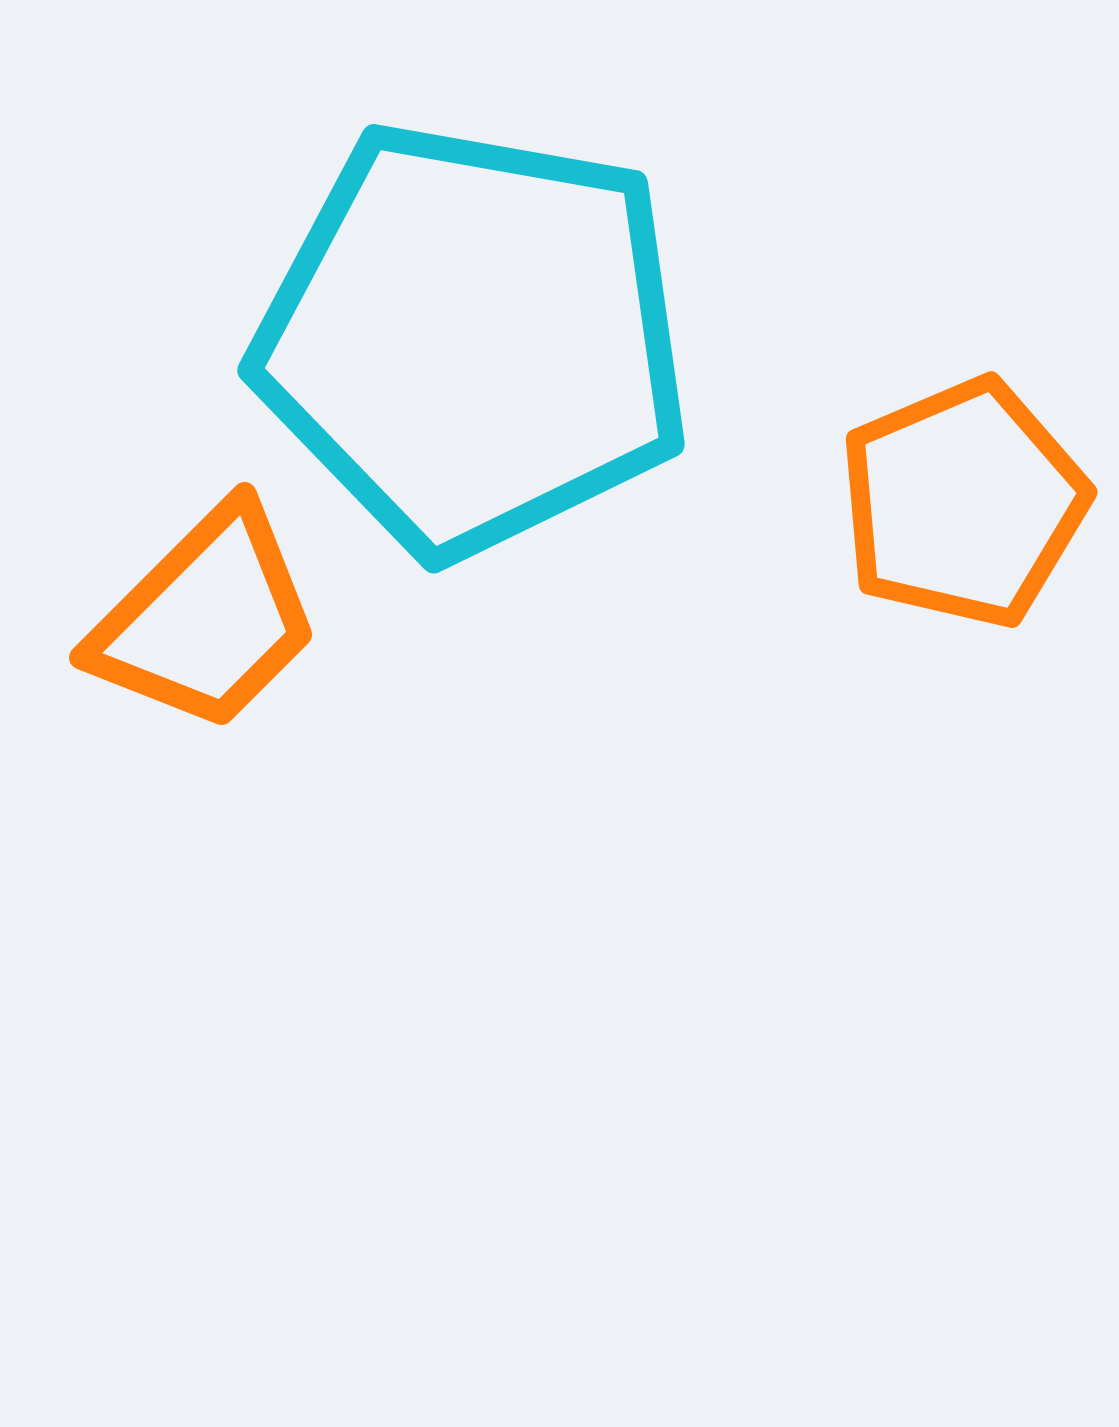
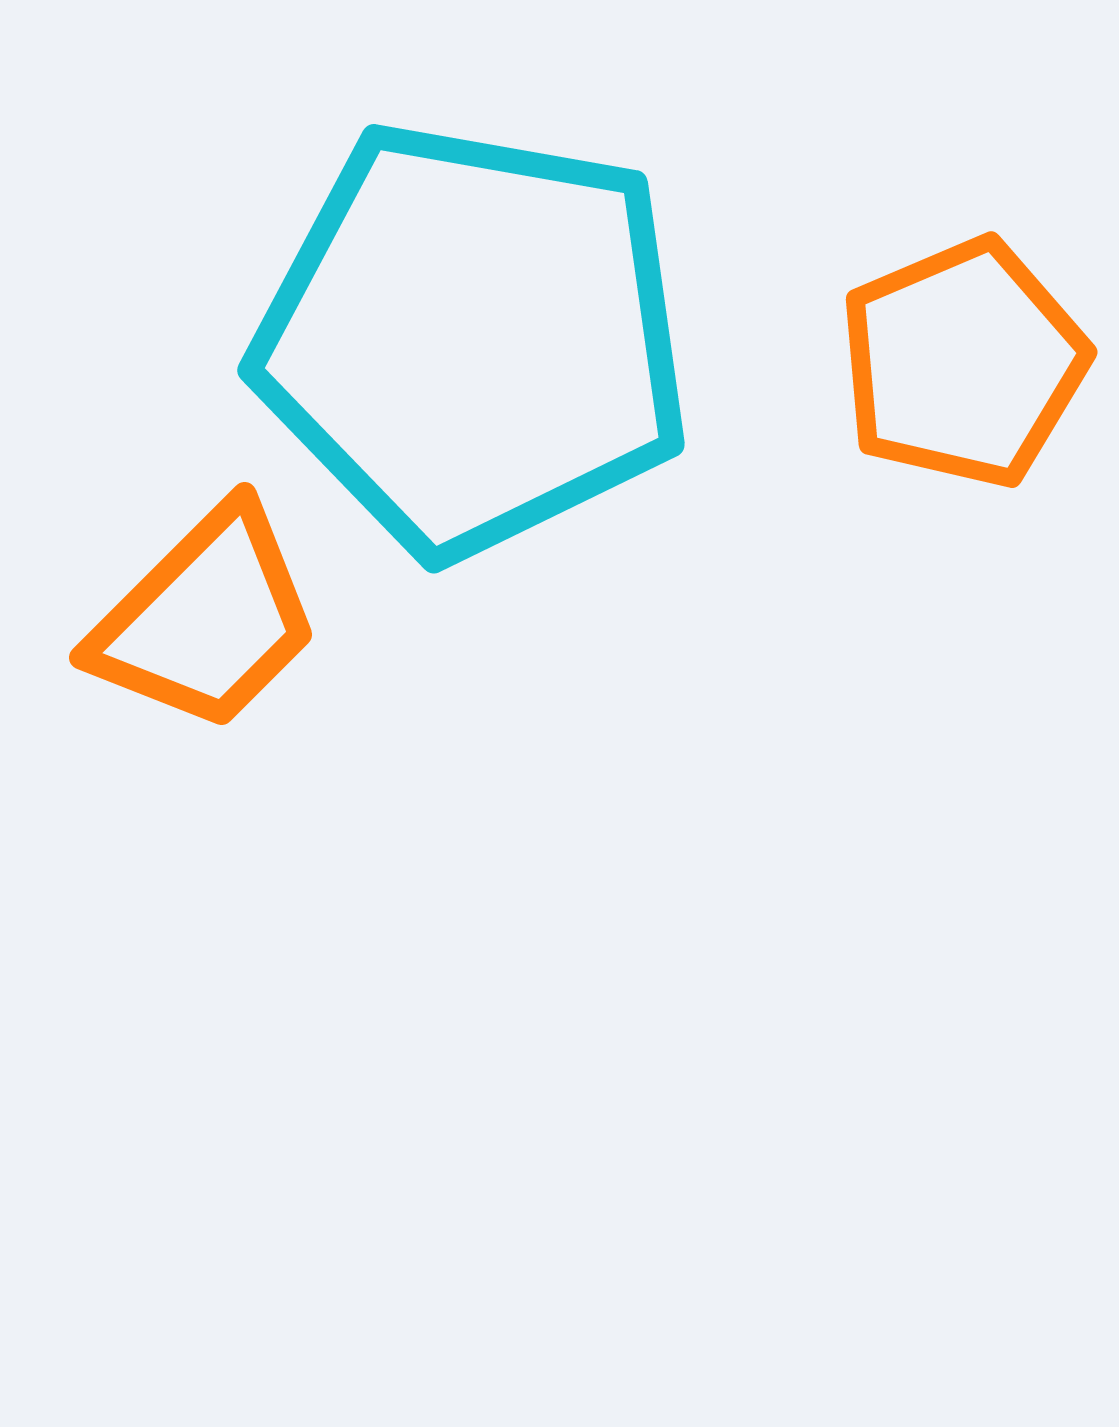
orange pentagon: moved 140 px up
